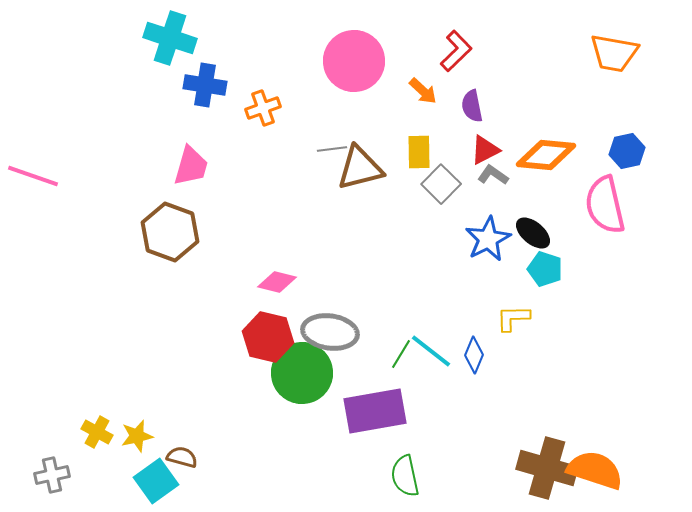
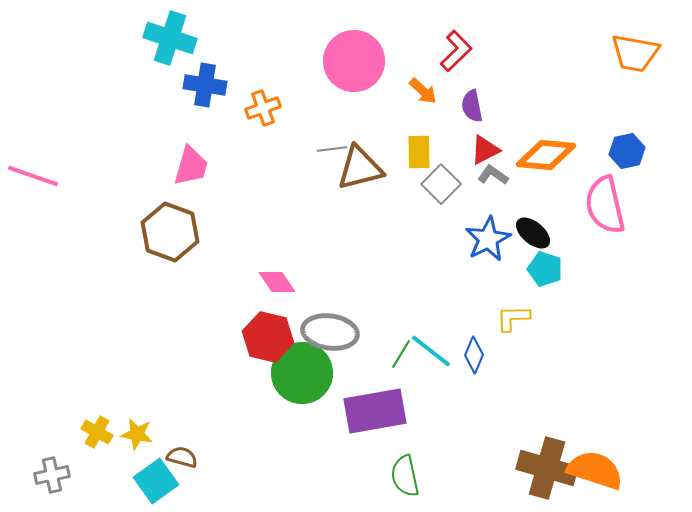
orange trapezoid: moved 21 px right
pink diamond: rotated 42 degrees clockwise
yellow star: moved 2 px up; rotated 24 degrees clockwise
